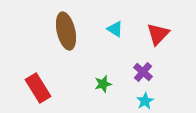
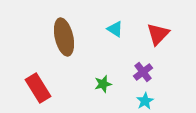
brown ellipse: moved 2 px left, 6 px down
purple cross: rotated 12 degrees clockwise
